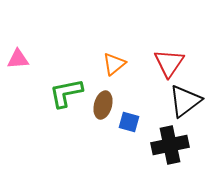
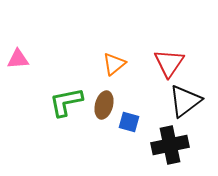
green L-shape: moved 9 px down
brown ellipse: moved 1 px right
